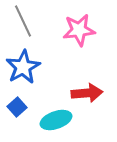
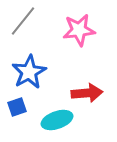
gray line: rotated 64 degrees clockwise
blue star: moved 6 px right, 5 px down
blue square: rotated 24 degrees clockwise
cyan ellipse: moved 1 px right
